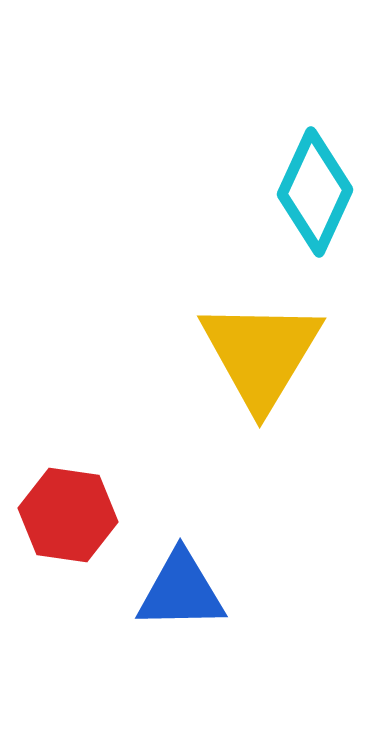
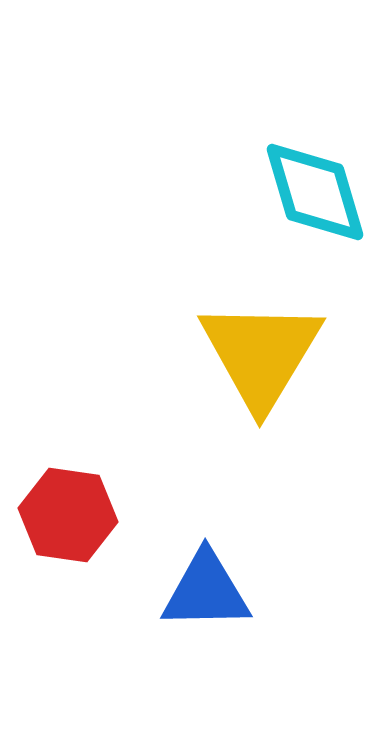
cyan diamond: rotated 41 degrees counterclockwise
blue triangle: moved 25 px right
